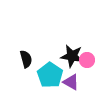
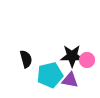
black star: rotated 10 degrees counterclockwise
cyan pentagon: rotated 25 degrees clockwise
purple triangle: moved 1 px left, 2 px up; rotated 18 degrees counterclockwise
